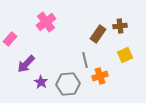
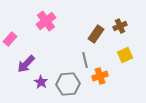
pink cross: moved 1 px up
brown cross: rotated 16 degrees counterclockwise
brown rectangle: moved 2 px left
